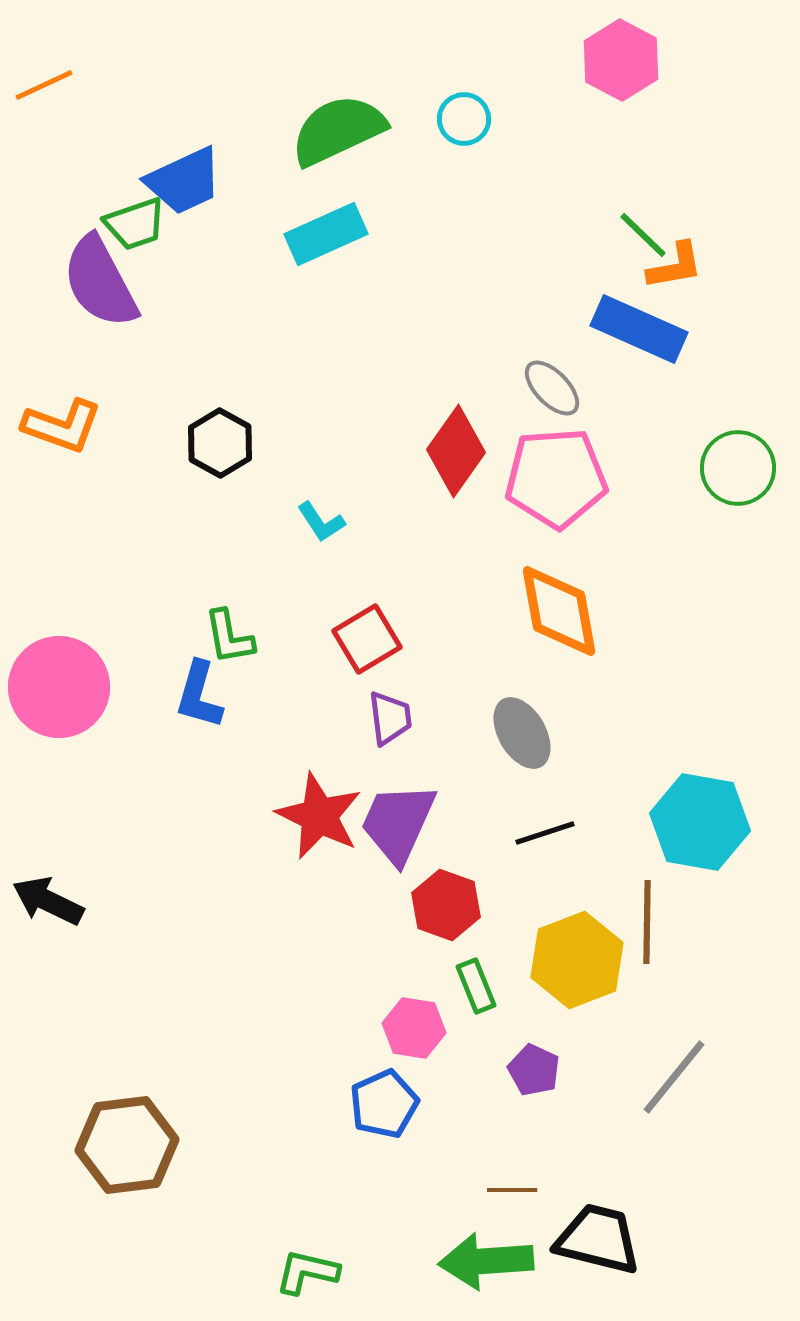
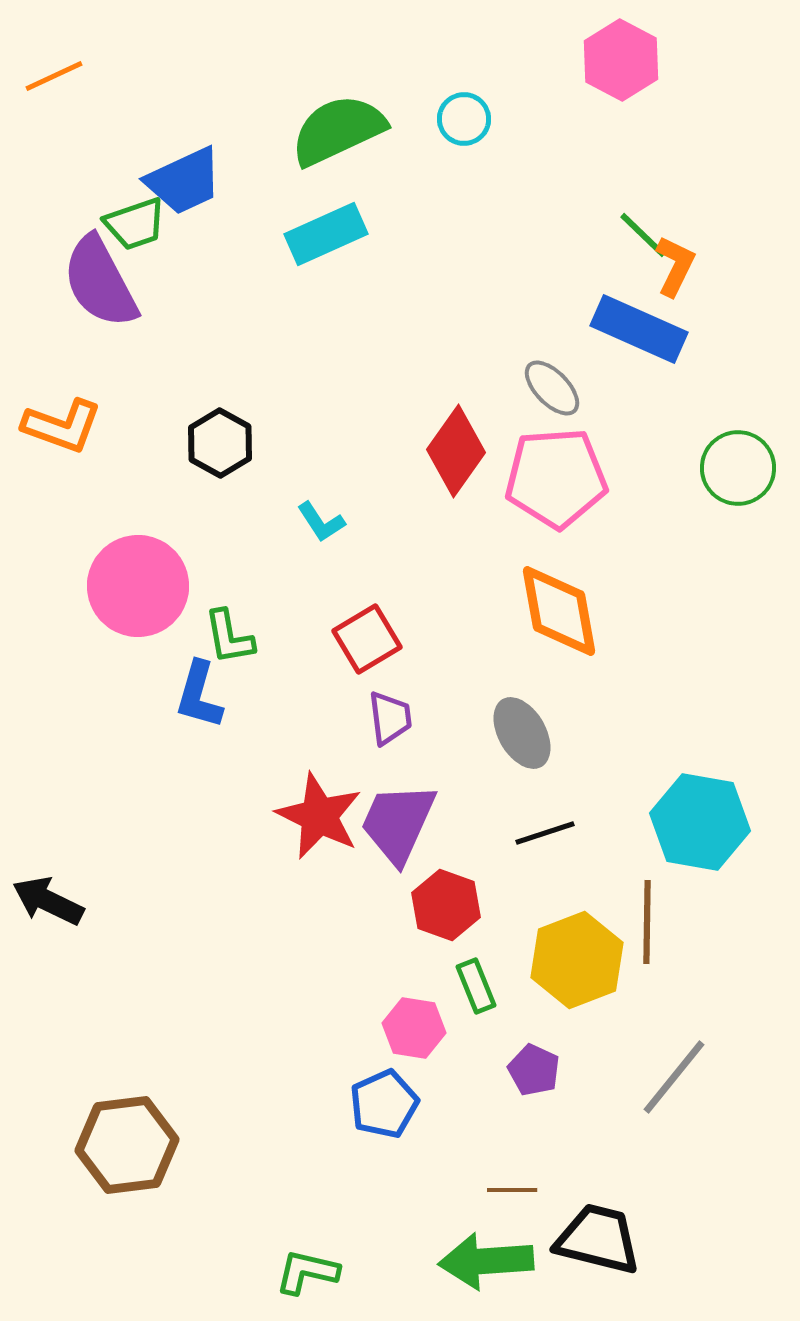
orange line at (44, 85): moved 10 px right, 9 px up
orange L-shape at (675, 266): rotated 54 degrees counterclockwise
pink circle at (59, 687): moved 79 px right, 101 px up
